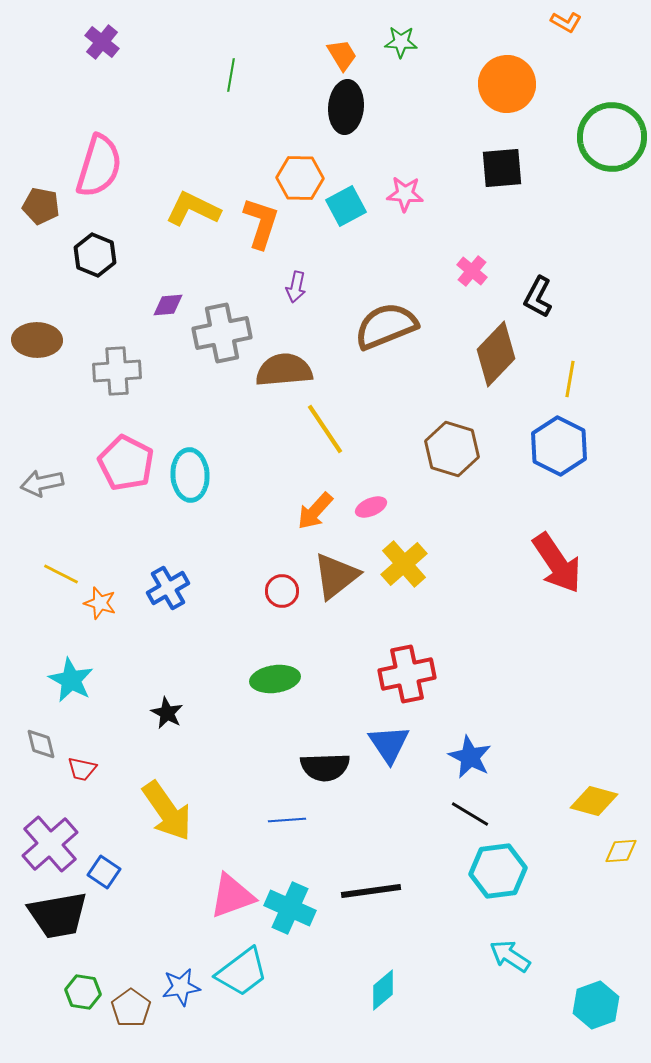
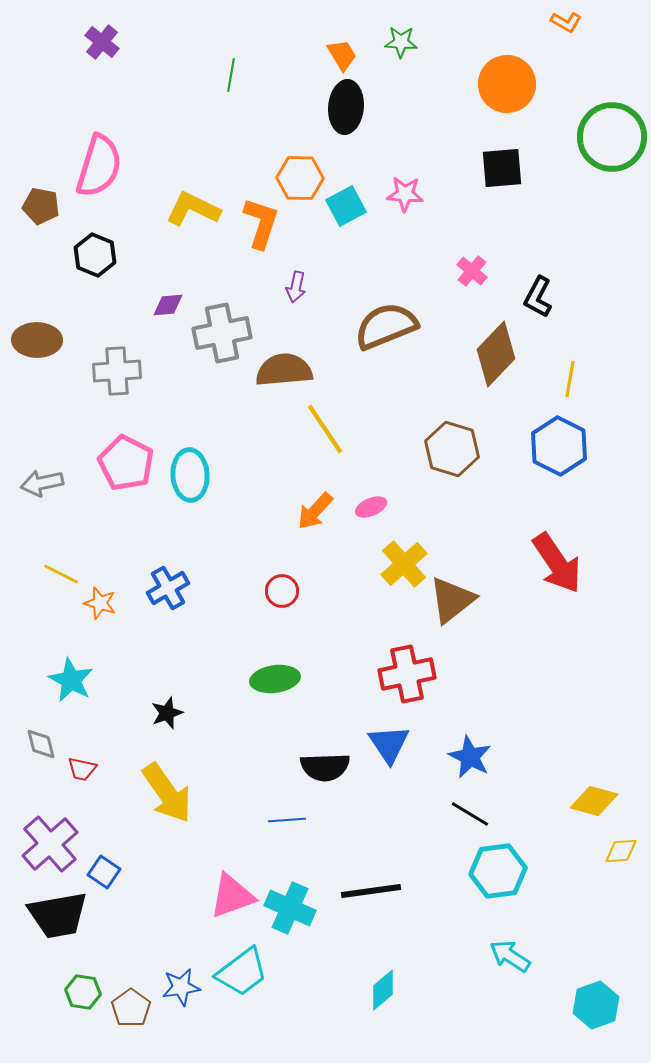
brown triangle at (336, 576): moved 116 px right, 24 px down
black star at (167, 713): rotated 24 degrees clockwise
yellow arrow at (167, 811): moved 18 px up
